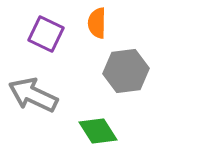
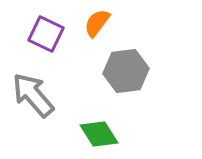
orange semicircle: rotated 36 degrees clockwise
gray arrow: rotated 24 degrees clockwise
green diamond: moved 1 px right, 3 px down
